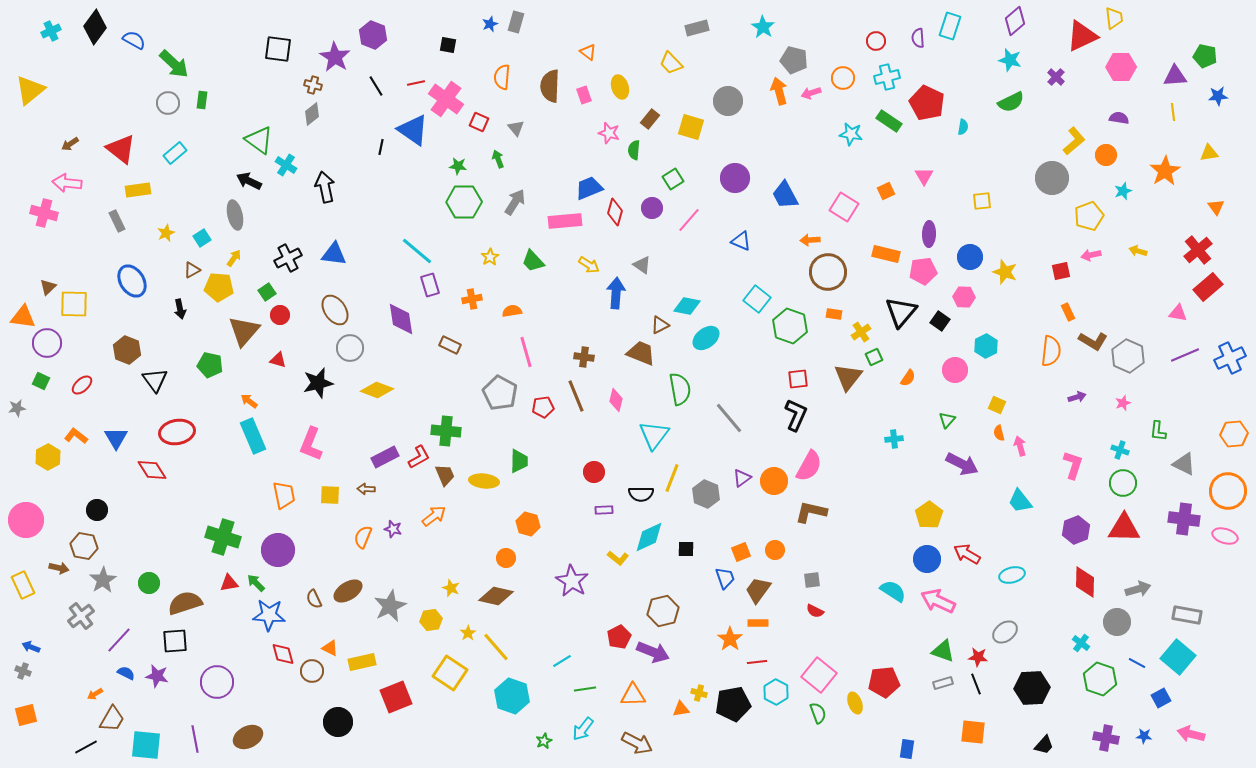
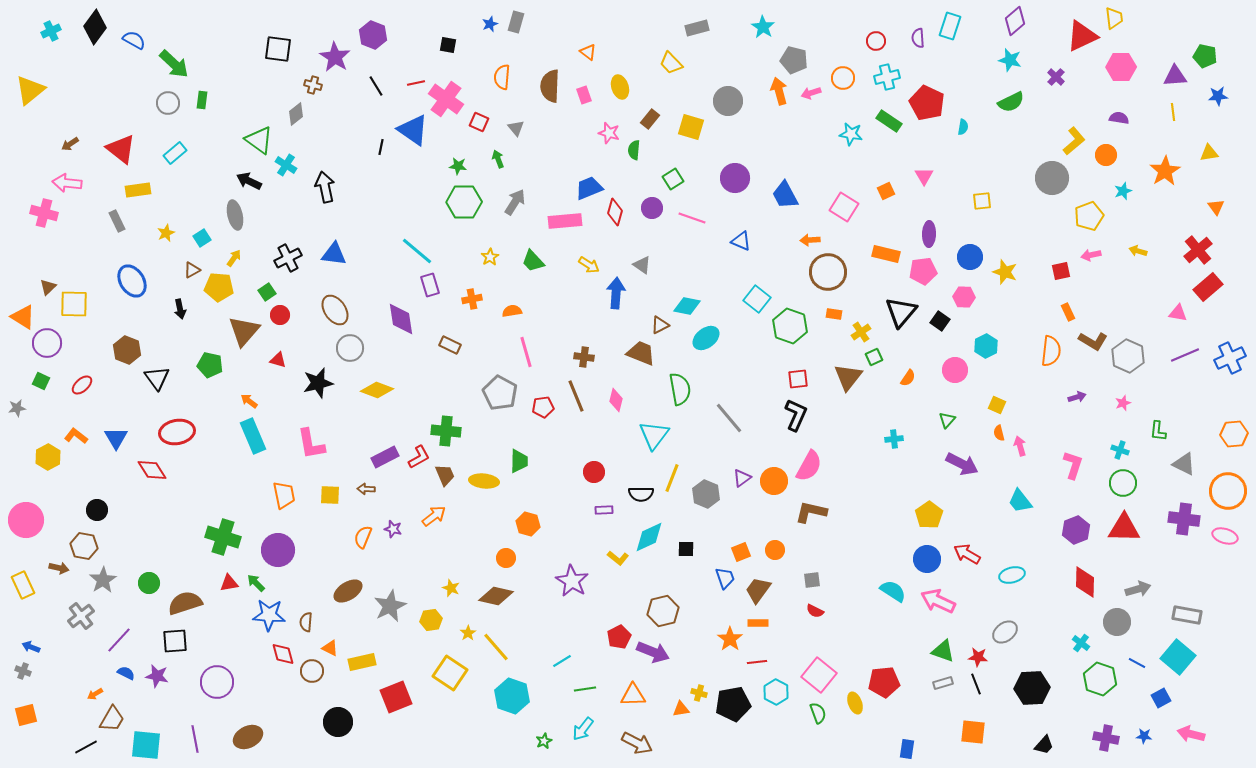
gray diamond at (312, 114): moved 16 px left
pink line at (689, 220): moved 3 px right, 2 px up; rotated 68 degrees clockwise
orange triangle at (23, 317): rotated 24 degrees clockwise
black triangle at (155, 380): moved 2 px right, 2 px up
pink L-shape at (311, 444): rotated 32 degrees counterclockwise
brown semicircle at (314, 599): moved 8 px left, 23 px down; rotated 30 degrees clockwise
